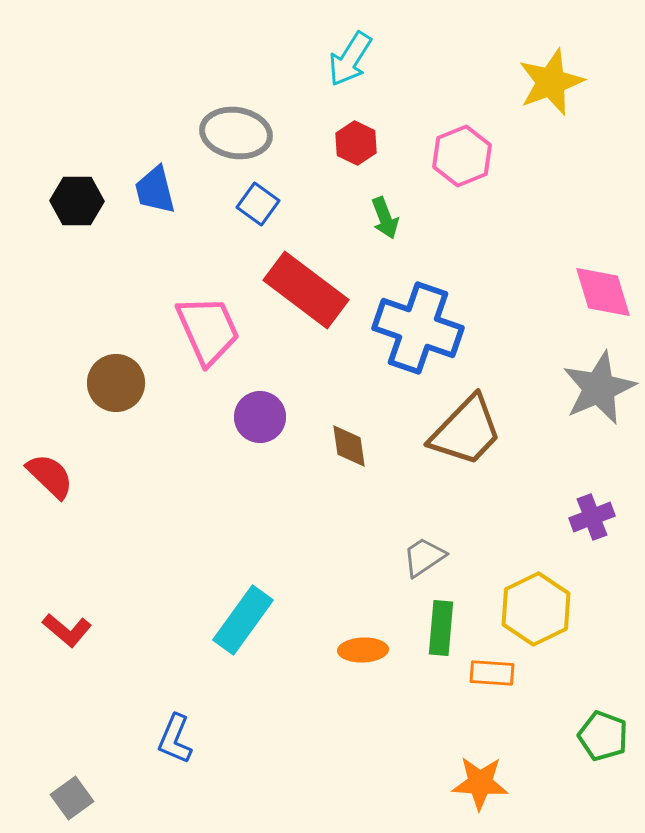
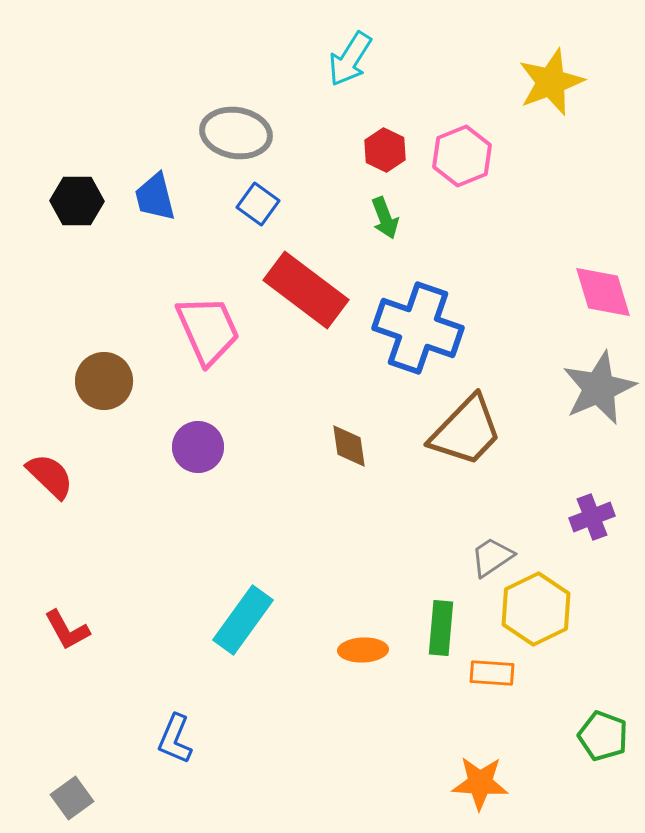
red hexagon: moved 29 px right, 7 px down
blue trapezoid: moved 7 px down
brown circle: moved 12 px left, 2 px up
purple circle: moved 62 px left, 30 px down
gray trapezoid: moved 68 px right
red L-shape: rotated 21 degrees clockwise
